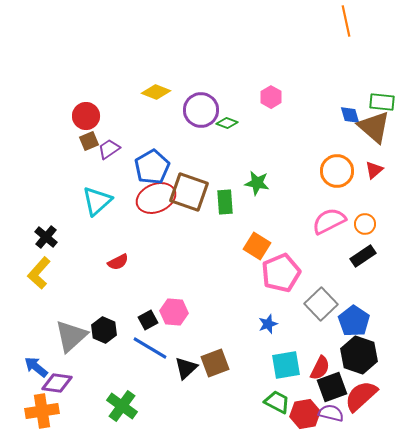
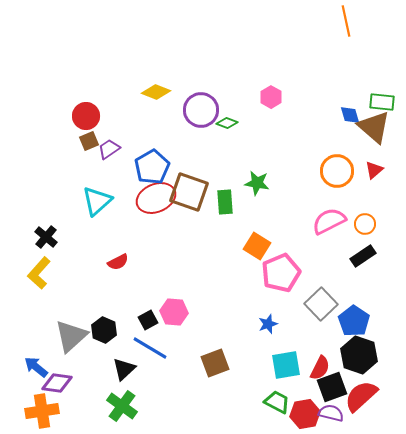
black triangle at (186, 368): moved 62 px left, 1 px down
